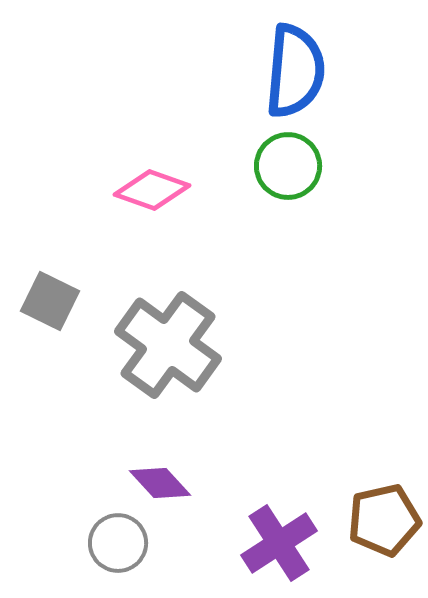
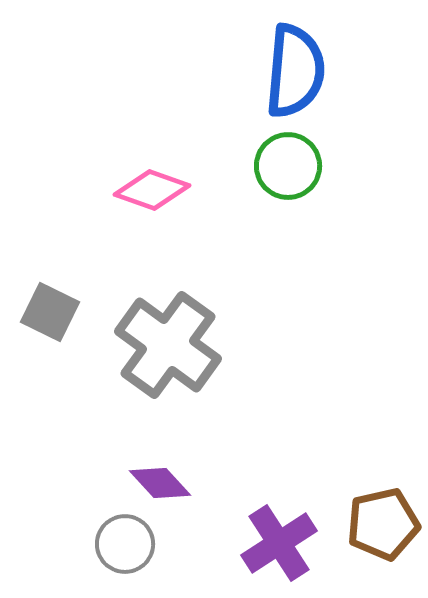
gray square: moved 11 px down
brown pentagon: moved 1 px left, 4 px down
gray circle: moved 7 px right, 1 px down
